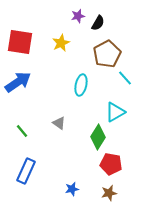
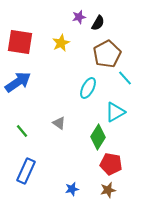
purple star: moved 1 px right, 1 px down
cyan ellipse: moved 7 px right, 3 px down; rotated 15 degrees clockwise
brown star: moved 1 px left, 3 px up
